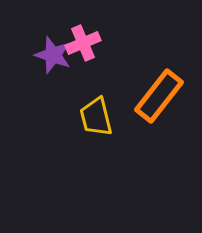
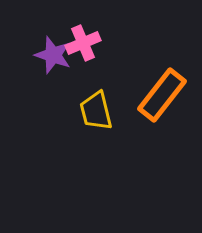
orange rectangle: moved 3 px right, 1 px up
yellow trapezoid: moved 6 px up
